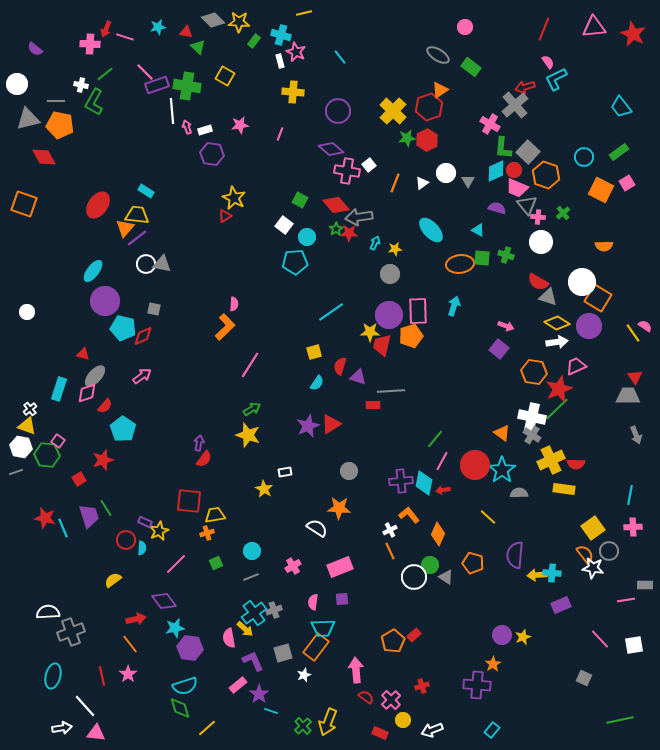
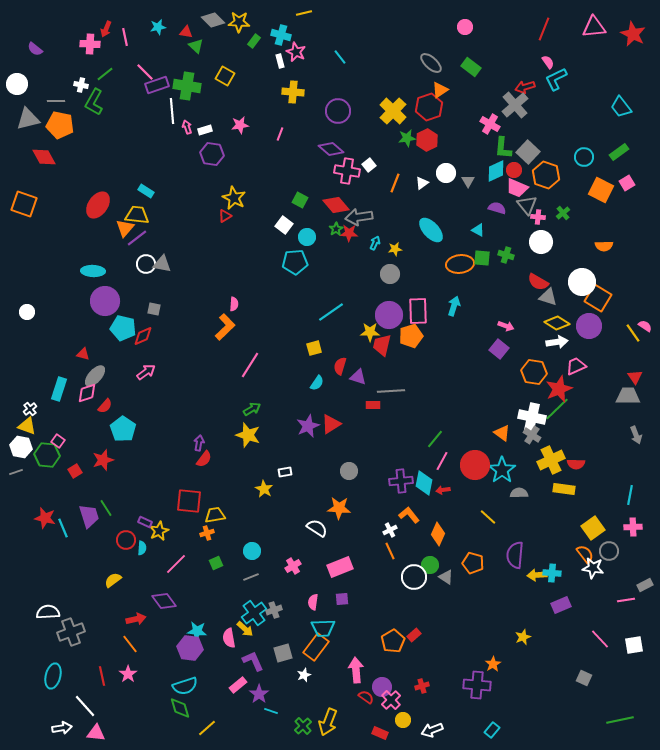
pink line at (125, 37): rotated 60 degrees clockwise
green triangle at (198, 47): moved 2 px left, 1 px up
gray ellipse at (438, 55): moved 7 px left, 8 px down; rotated 10 degrees clockwise
cyan ellipse at (93, 271): rotated 55 degrees clockwise
yellow square at (314, 352): moved 4 px up
pink arrow at (142, 376): moved 4 px right, 4 px up
red square at (79, 479): moved 4 px left, 8 px up
gray rectangle at (645, 585): rotated 28 degrees counterclockwise
cyan star at (175, 628): moved 22 px right, 3 px down; rotated 18 degrees clockwise
purple circle at (502, 635): moved 120 px left, 52 px down
